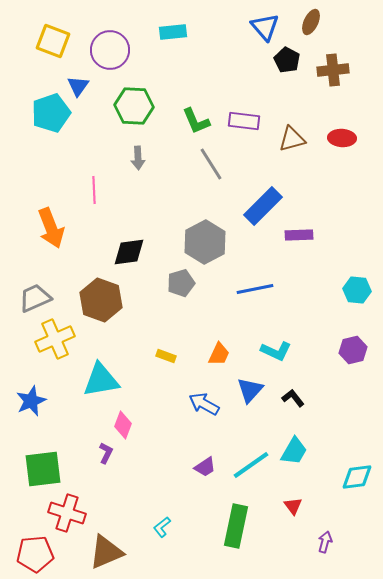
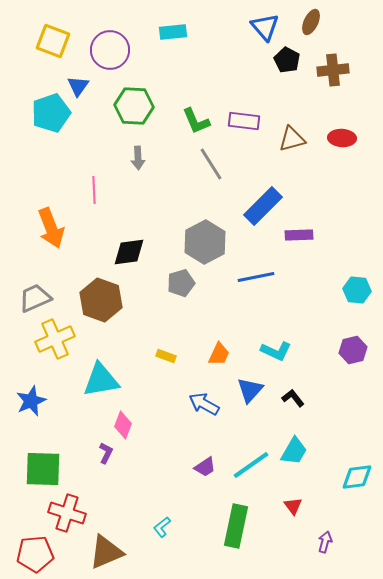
blue line at (255, 289): moved 1 px right, 12 px up
green square at (43, 469): rotated 9 degrees clockwise
